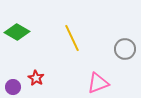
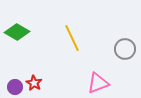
red star: moved 2 px left, 5 px down
purple circle: moved 2 px right
